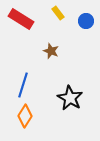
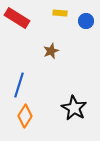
yellow rectangle: moved 2 px right; rotated 48 degrees counterclockwise
red rectangle: moved 4 px left, 1 px up
brown star: rotated 28 degrees clockwise
blue line: moved 4 px left
black star: moved 4 px right, 10 px down
